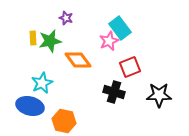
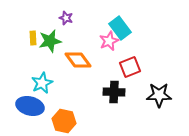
black cross: rotated 15 degrees counterclockwise
